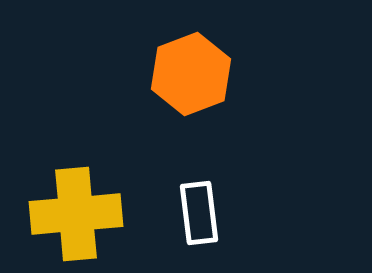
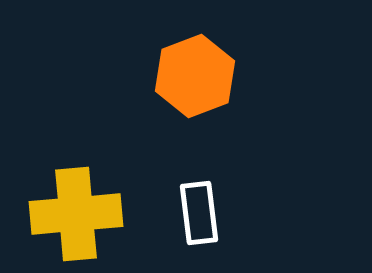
orange hexagon: moved 4 px right, 2 px down
